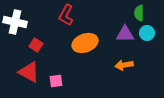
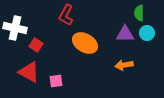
white cross: moved 6 px down
orange ellipse: rotated 50 degrees clockwise
